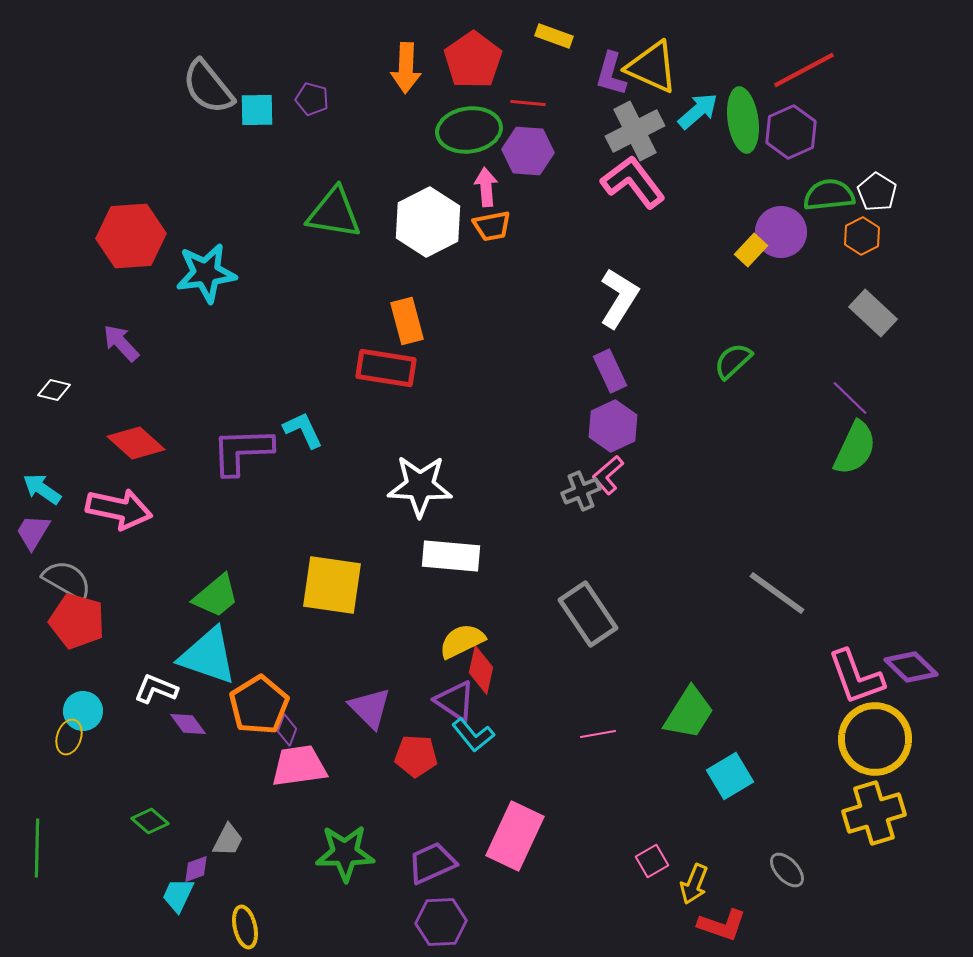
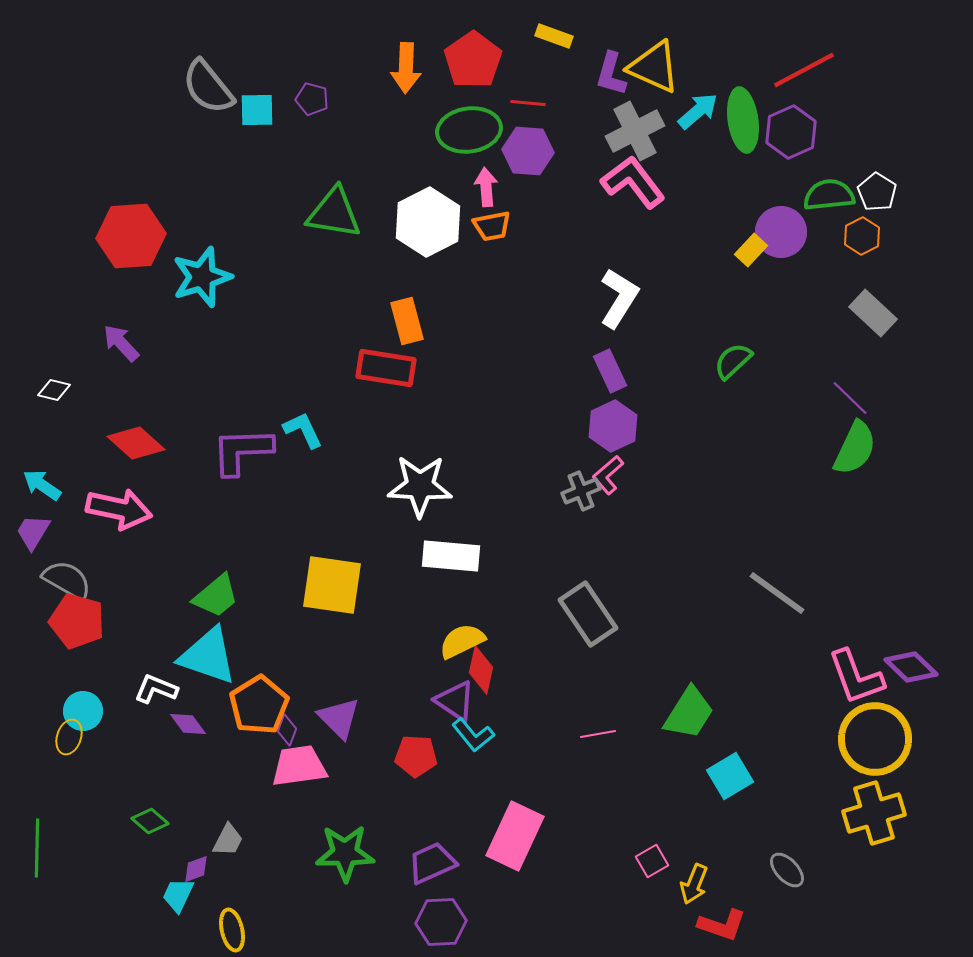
yellow triangle at (652, 67): moved 2 px right
cyan star at (206, 273): moved 4 px left, 4 px down; rotated 10 degrees counterclockwise
cyan arrow at (42, 489): moved 4 px up
purple triangle at (370, 708): moved 31 px left, 10 px down
yellow ellipse at (245, 927): moved 13 px left, 3 px down
